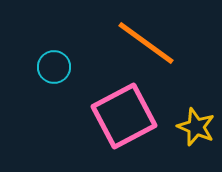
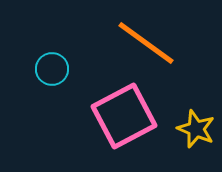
cyan circle: moved 2 px left, 2 px down
yellow star: moved 2 px down
